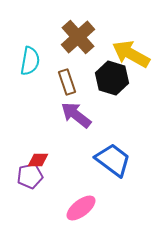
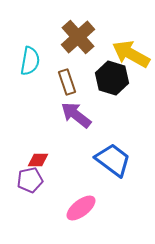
purple pentagon: moved 4 px down
